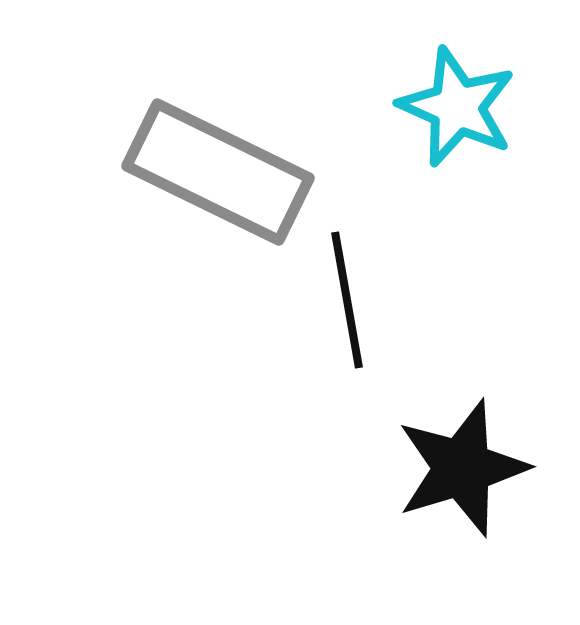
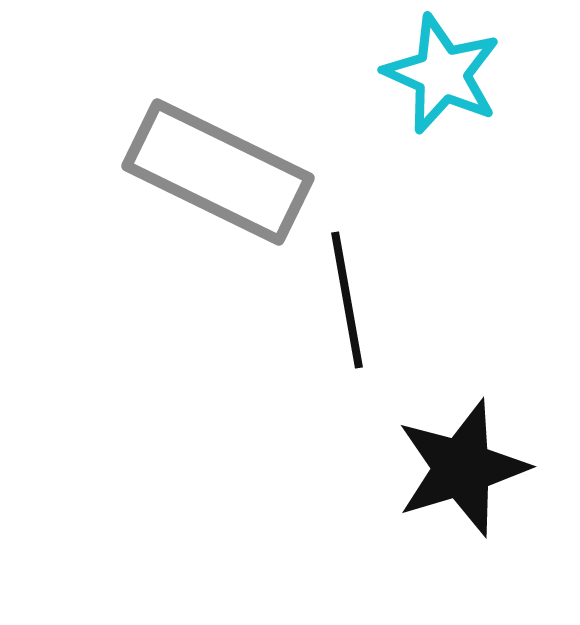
cyan star: moved 15 px left, 33 px up
